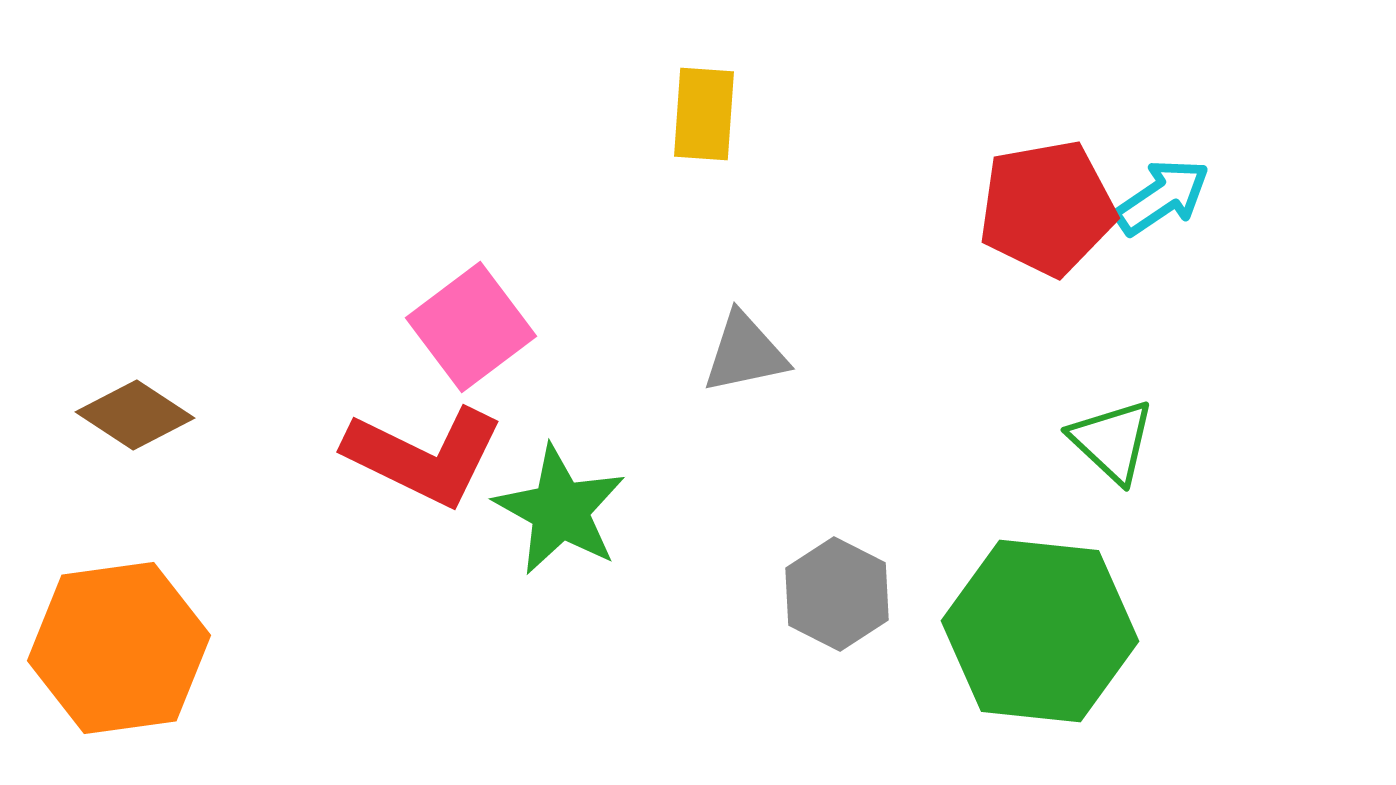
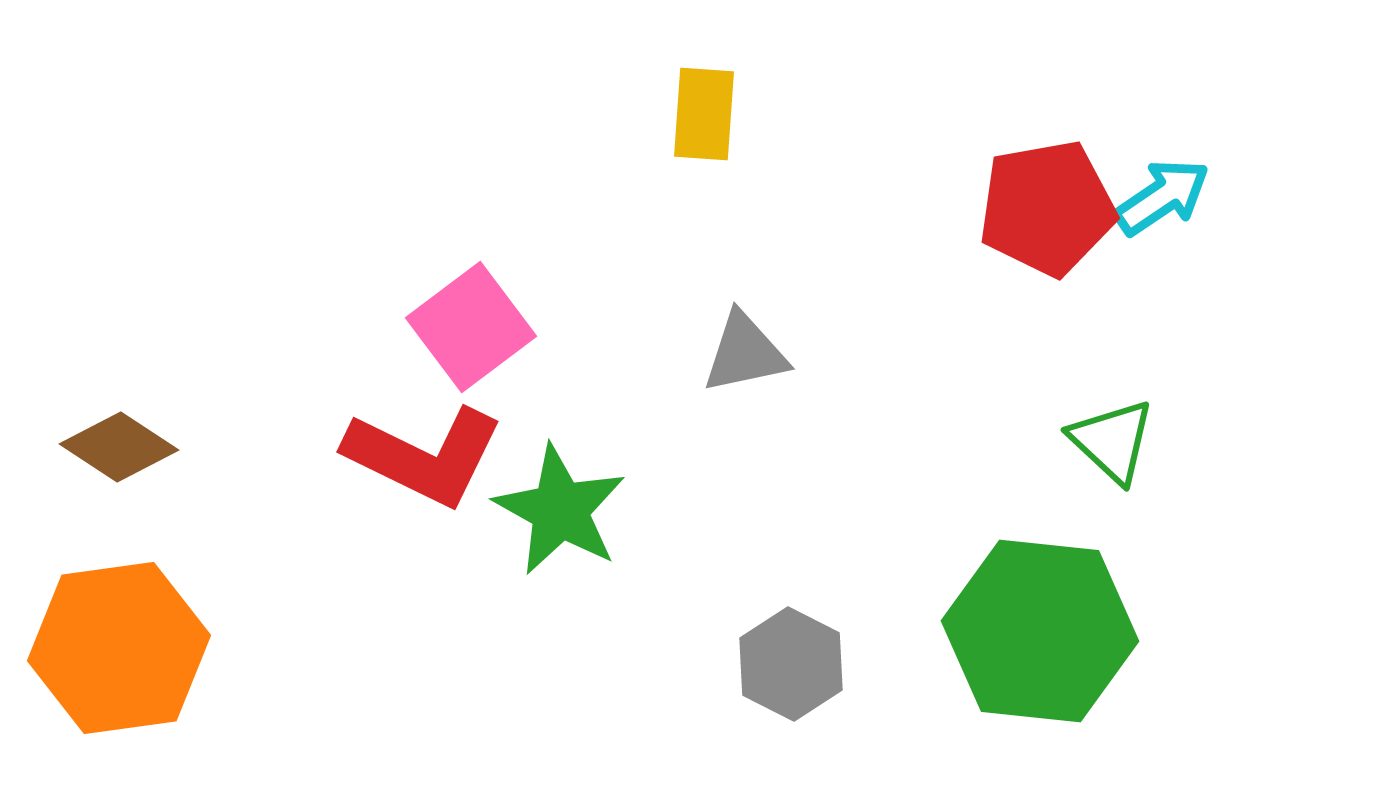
brown diamond: moved 16 px left, 32 px down
gray hexagon: moved 46 px left, 70 px down
